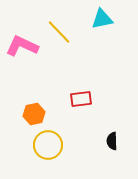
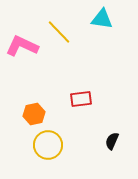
cyan triangle: rotated 20 degrees clockwise
black semicircle: rotated 24 degrees clockwise
